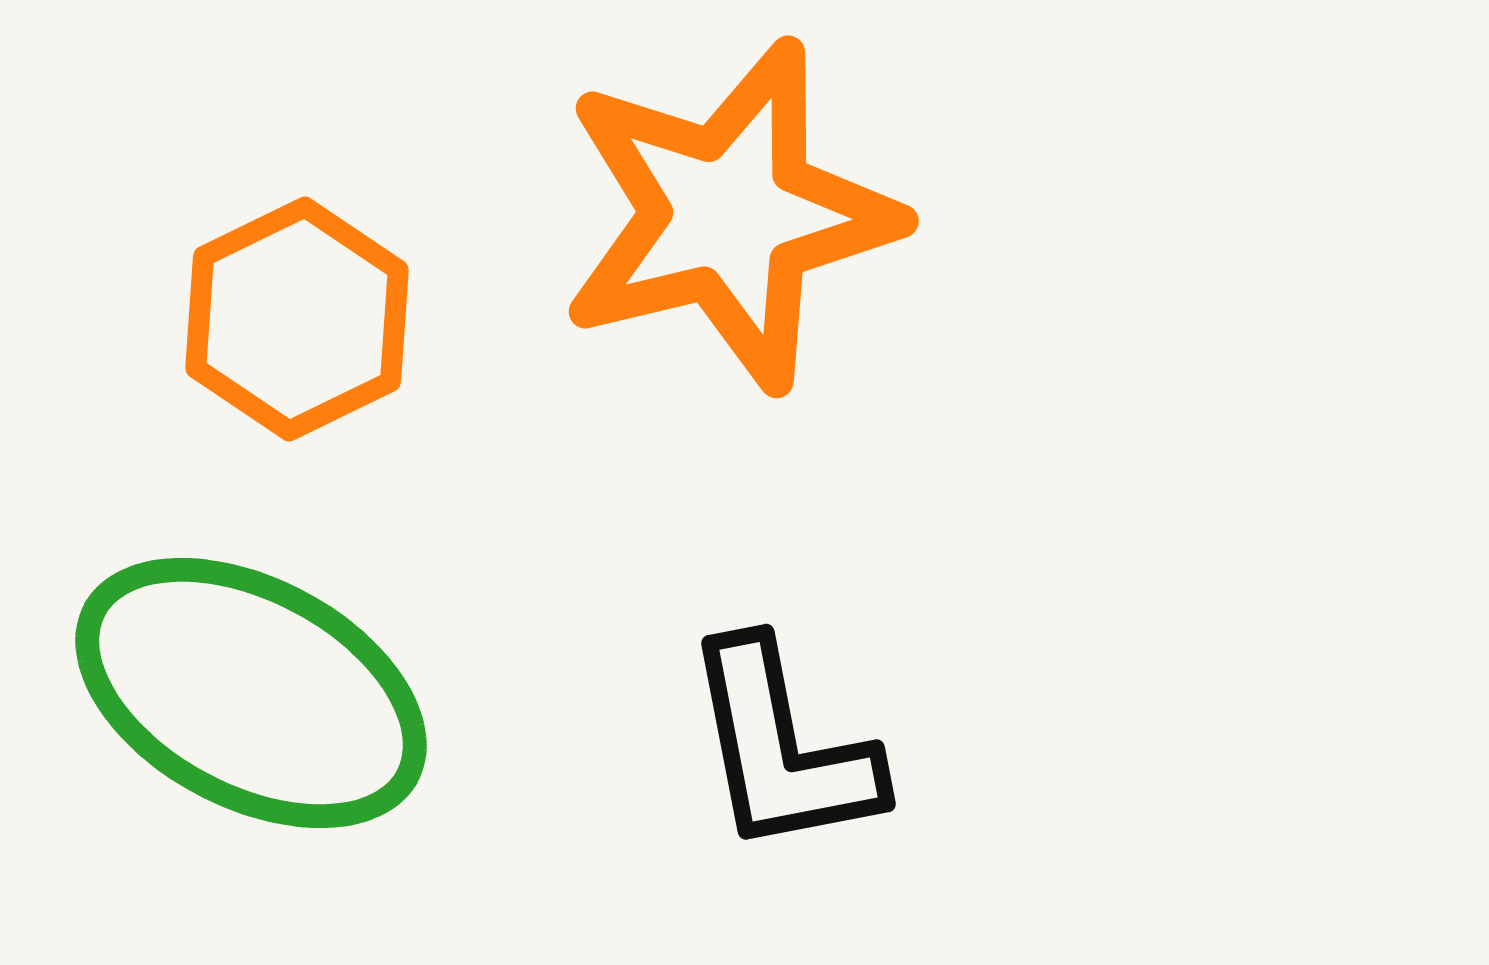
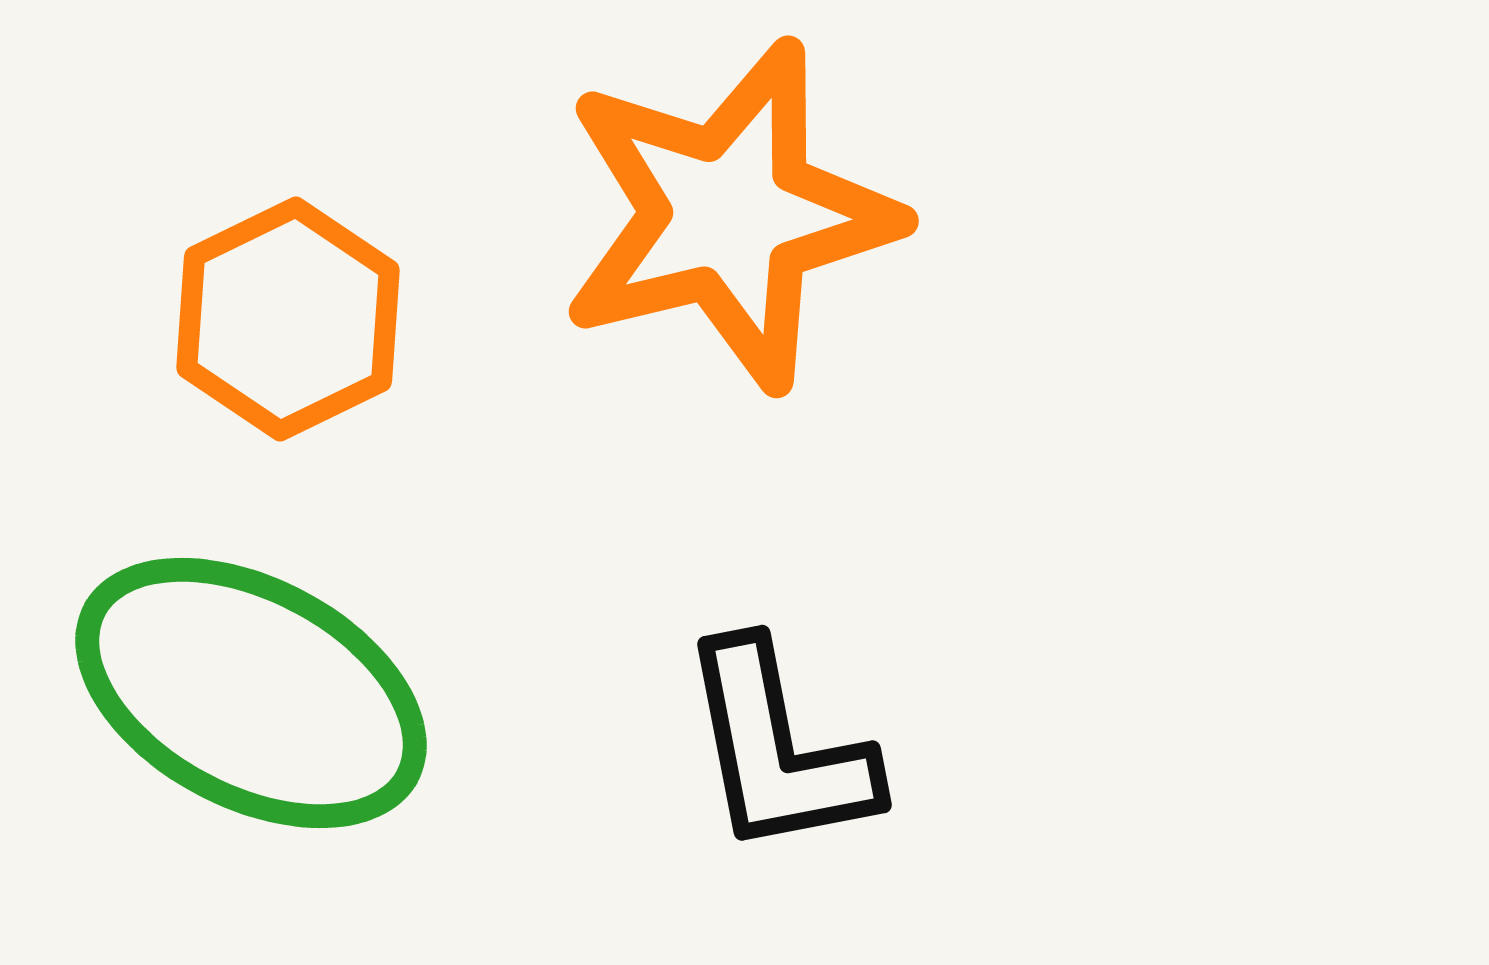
orange hexagon: moved 9 px left
black L-shape: moved 4 px left, 1 px down
